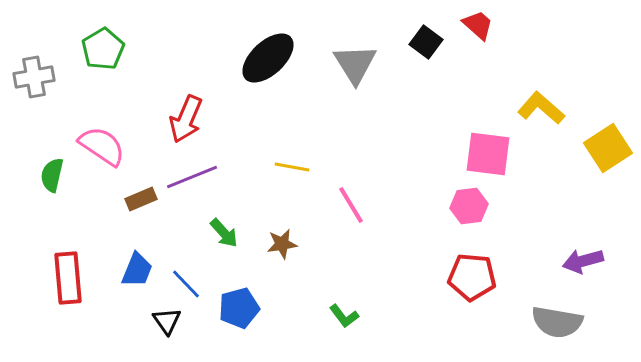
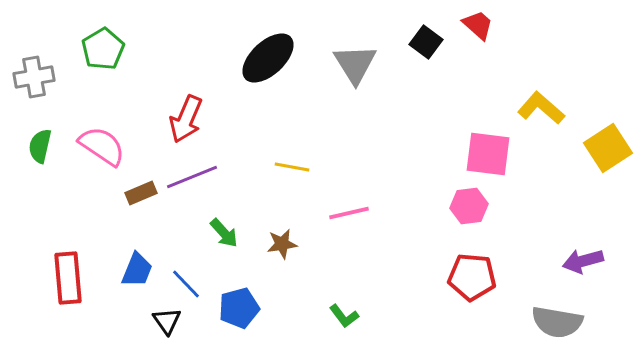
green semicircle: moved 12 px left, 29 px up
brown rectangle: moved 6 px up
pink line: moved 2 px left, 8 px down; rotated 72 degrees counterclockwise
